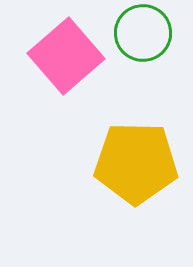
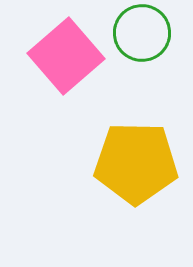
green circle: moved 1 px left
